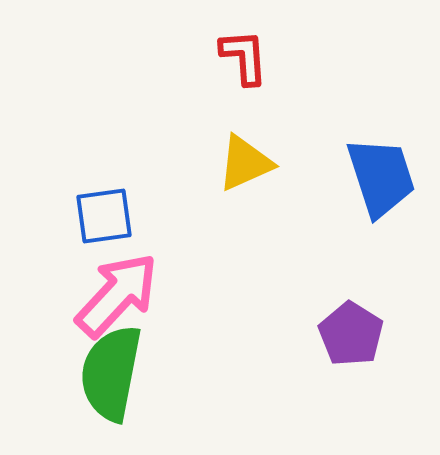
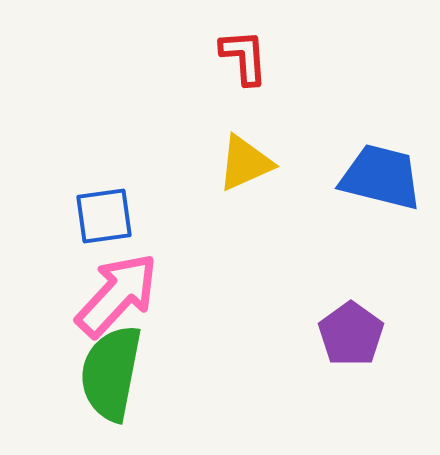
blue trapezoid: rotated 58 degrees counterclockwise
purple pentagon: rotated 4 degrees clockwise
